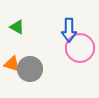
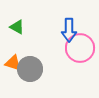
orange triangle: moved 1 px right, 1 px up
